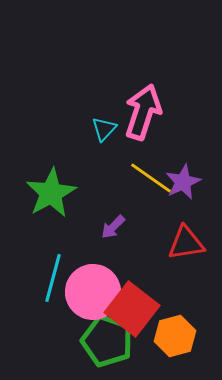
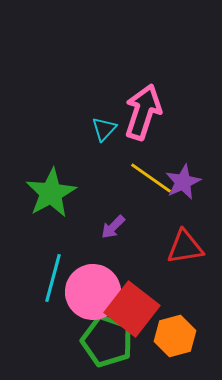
red triangle: moved 1 px left, 4 px down
